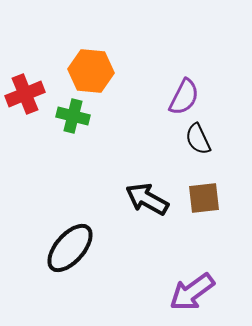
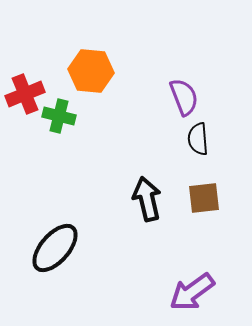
purple semicircle: rotated 48 degrees counterclockwise
green cross: moved 14 px left
black semicircle: rotated 20 degrees clockwise
black arrow: rotated 48 degrees clockwise
black ellipse: moved 15 px left
